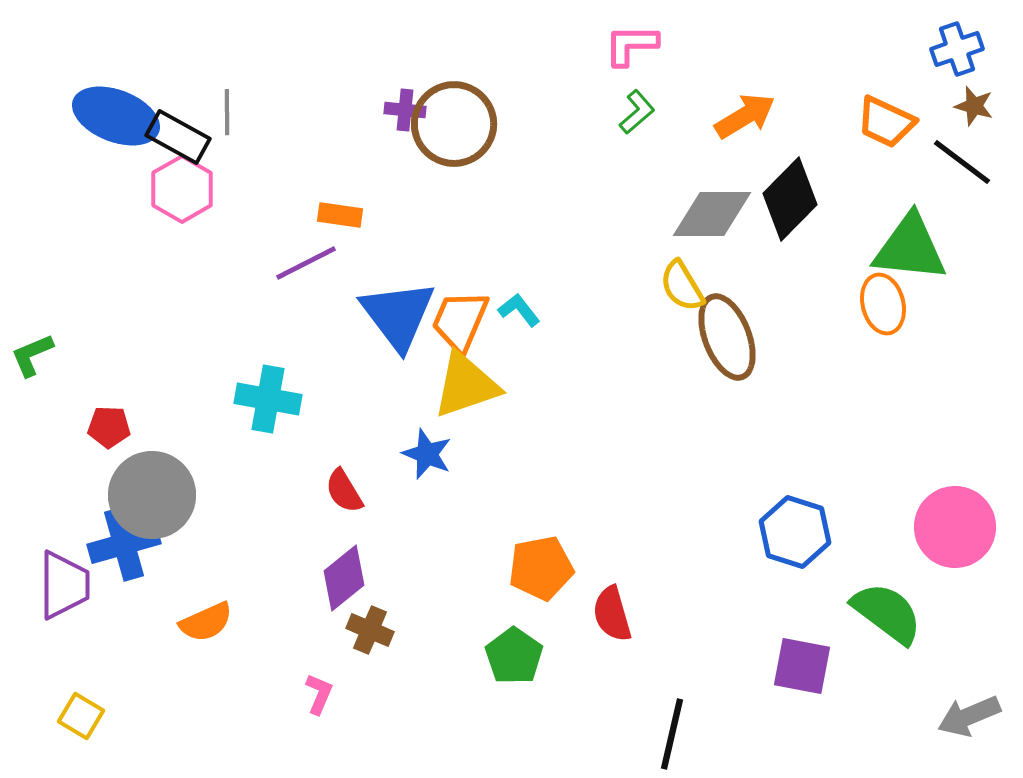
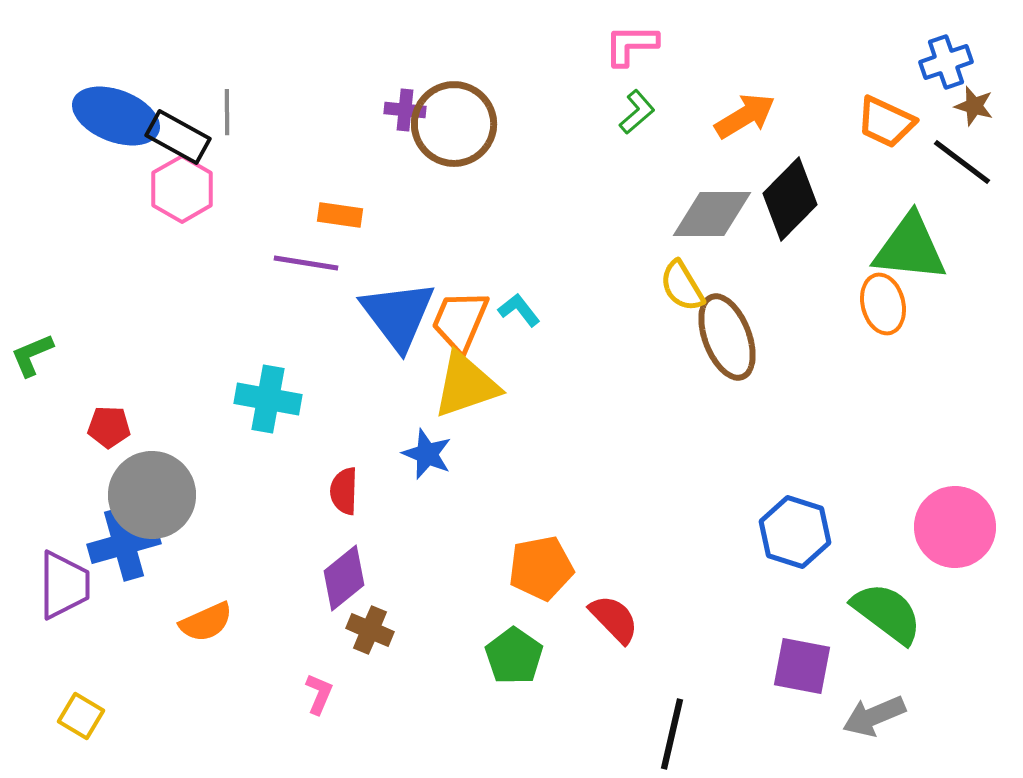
blue cross at (957, 49): moved 11 px left, 13 px down
purple line at (306, 263): rotated 36 degrees clockwise
red semicircle at (344, 491): rotated 33 degrees clockwise
red semicircle at (612, 614): moved 2 px right, 5 px down; rotated 152 degrees clockwise
gray arrow at (969, 716): moved 95 px left
